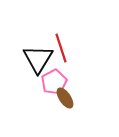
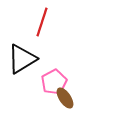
red line: moved 19 px left, 26 px up; rotated 36 degrees clockwise
black triangle: moved 16 px left; rotated 28 degrees clockwise
